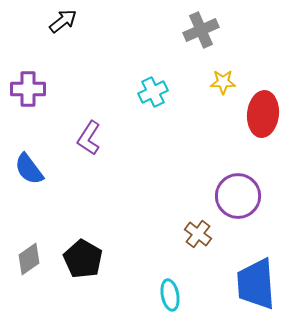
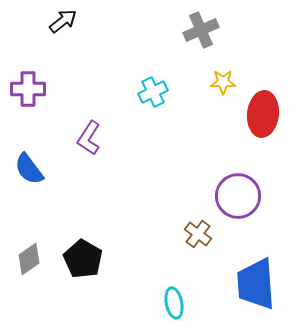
cyan ellipse: moved 4 px right, 8 px down
